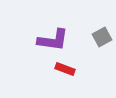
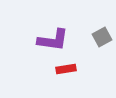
red rectangle: moved 1 px right; rotated 30 degrees counterclockwise
